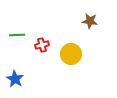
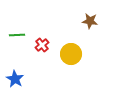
red cross: rotated 24 degrees counterclockwise
